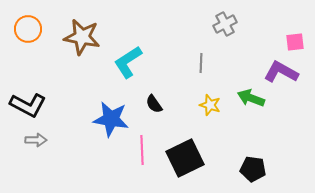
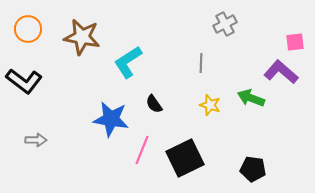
purple L-shape: rotated 12 degrees clockwise
black L-shape: moved 4 px left, 24 px up; rotated 9 degrees clockwise
pink line: rotated 24 degrees clockwise
